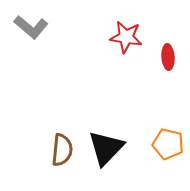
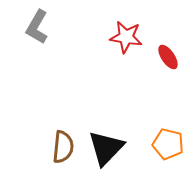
gray L-shape: moved 6 px right; rotated 80 degrees clockwise
red ellipse: rotated 30 degrees counterclockwise
brown semicircle: moved 1 px right, 3 px up
